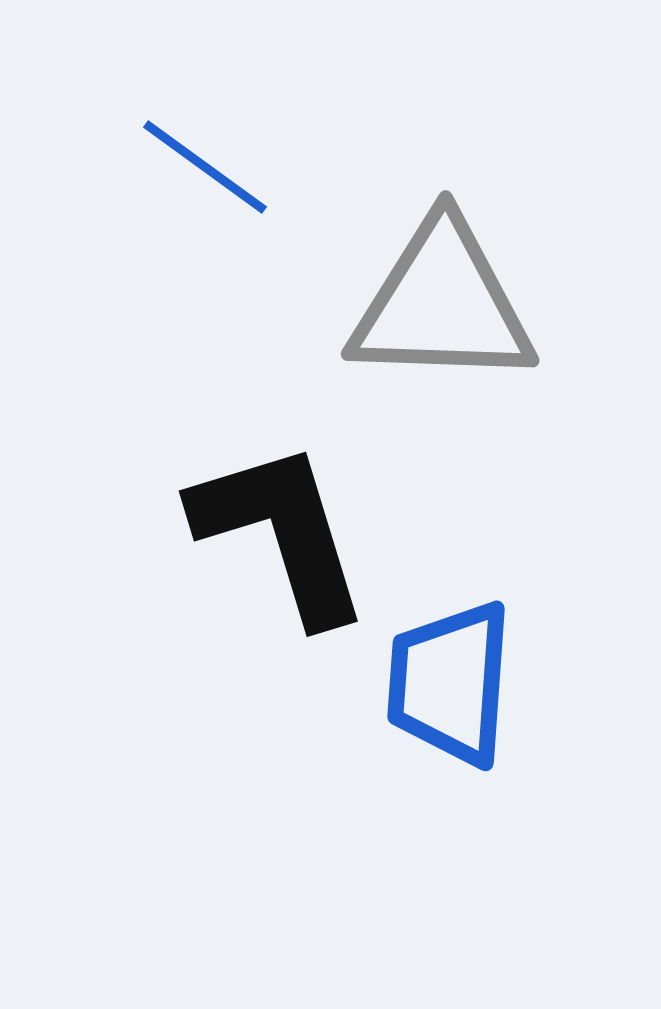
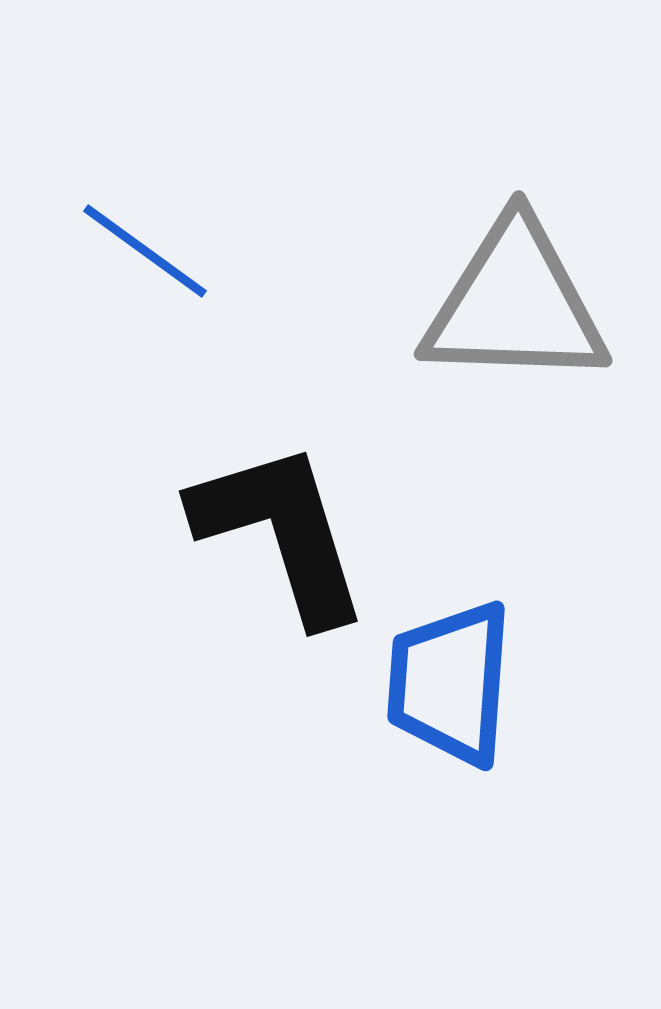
blue line: moved 60 px left, 84 px down
gray triangle: moved 73 px right
